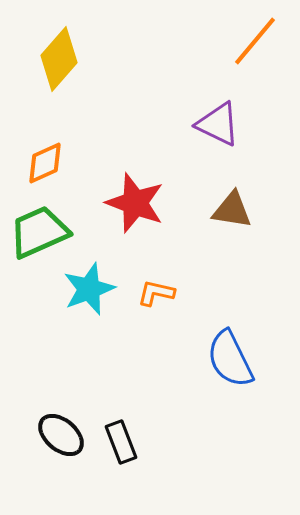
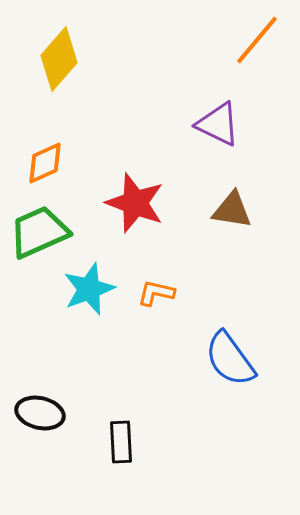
orange line: moved 2 px right, 1 px up
blue semicircle: rotated 10 degrees counterclockwise
black ellipse: moved 21 px left, 22 px up; rotated 27 degrees counterclockwise
black rectangle: rotated 18 degrees clockwise
